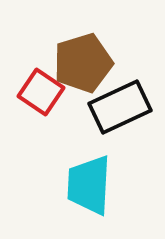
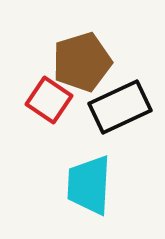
brown pentagon: moved 1 px left, 1 px up
red square: moved 8 px right, 8 px down
